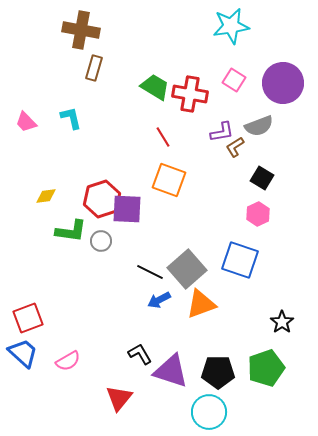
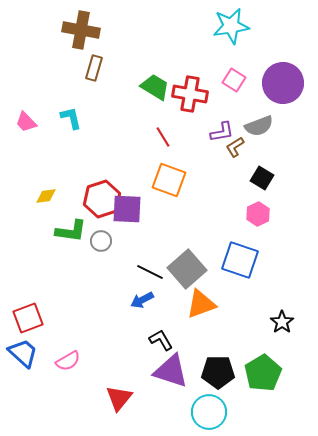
blue arrow: moved 17 px left
black L-shape: moved 21 px right, 14 px up
green pentagon: moved 3 px left, 5 px down; rotated 12 degrees counterclockwise
